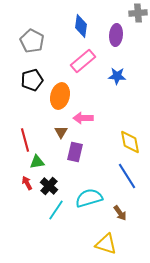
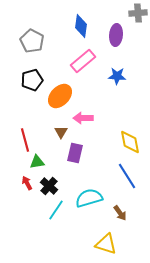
orange ellipse: rotated 30 degrees clockwise
purple rectangle: moved 1 px down
